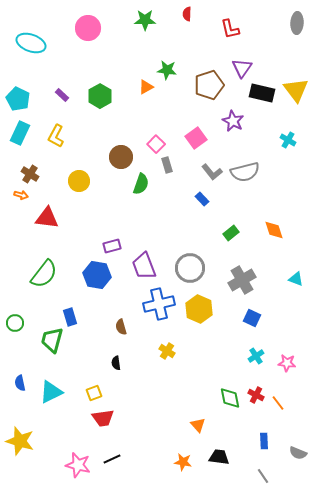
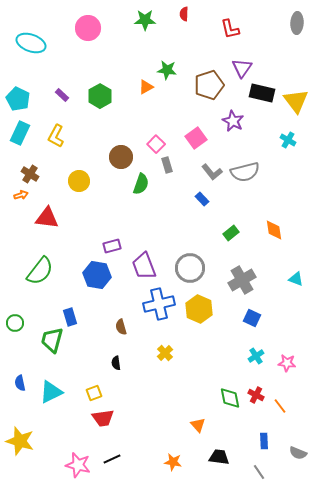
red semicircle at (187, 14): moved 3 px left
yellow triangle at (296, 90): moved 11 px down
orange arrow at (21, 195): rotated 32 degrees counterclockwise
orange diamond at (274, 230): rotated 10 degrees clockwise
green semicircle at (44, 274): moved 4 px left, 3 px up
yellow cross at (167, 351): moved 2 px left, 2 px down; rotated 14 degrees clockwise
orange line at (278, 403): moved 2 px right, 3 px down
orange star at (183, 462): moved 10 px left
gray line at (263, 476): moved 4 px left, 4 px up
